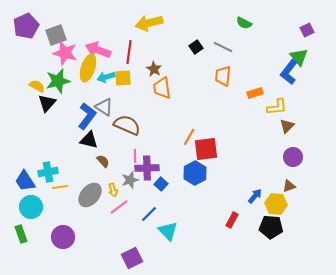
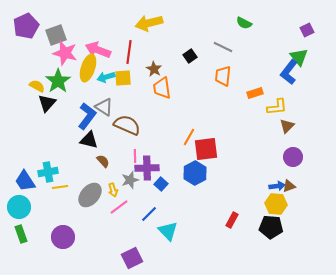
black square at (196, 47): moved 6 px left, 9 px down
green star at (58, 81): rotated 20 degrees counterclockwise
blue arrow at (255, 196): moved 22 px right, 10 px up; rotated 42 degrees clockwise
cyan circle at (31, 207): moved 12 px left
